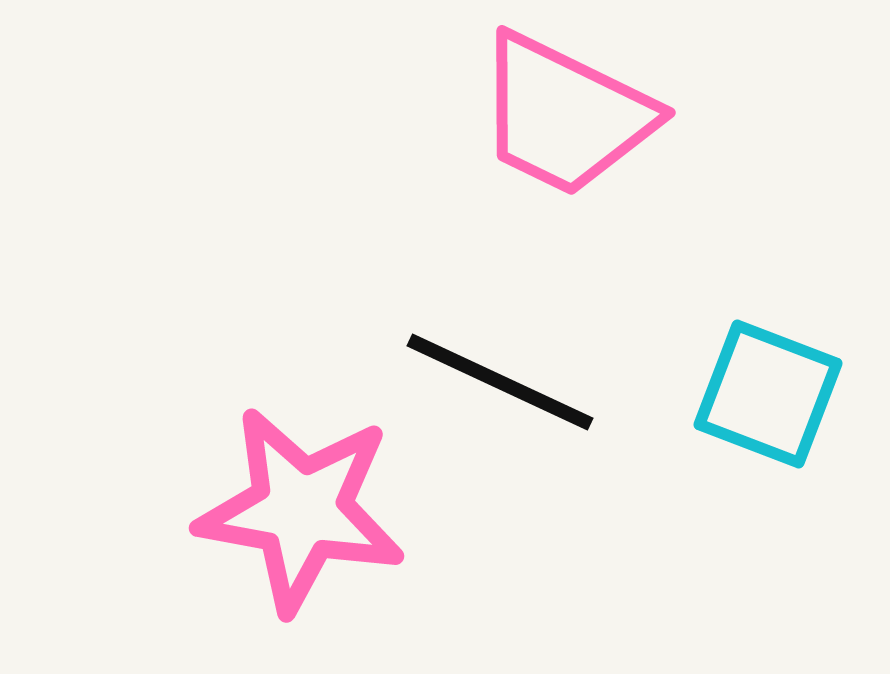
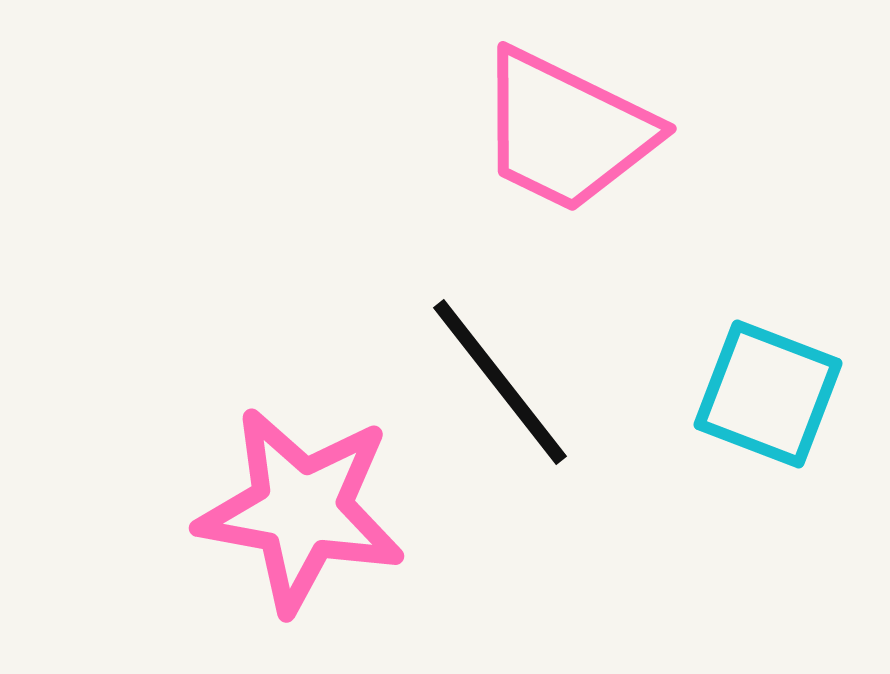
pink trapezoid: moved 1 px right, 16 px down
black line: rotated 27 degrees clockwise
